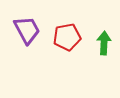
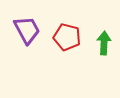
red pentagon: rotated 24 degrees clockwise
